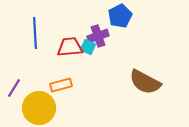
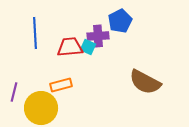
blue pentagon: moved 5 px down
purple cross: rotated 15 degrees clockwise
purple line: moved 4 px down; rotated 18 degrees counterclockwise
yellow circle: moved 2 px right
